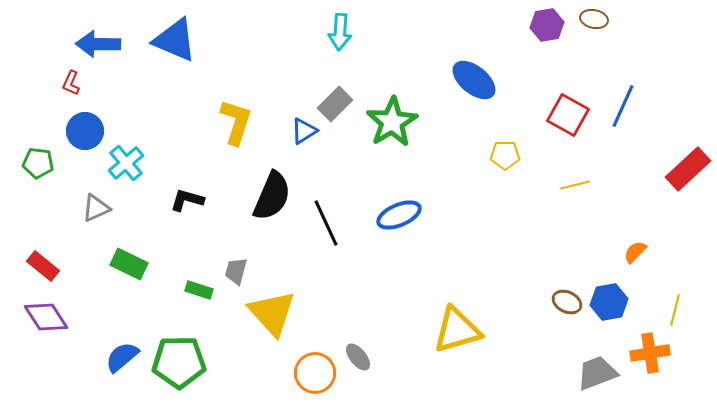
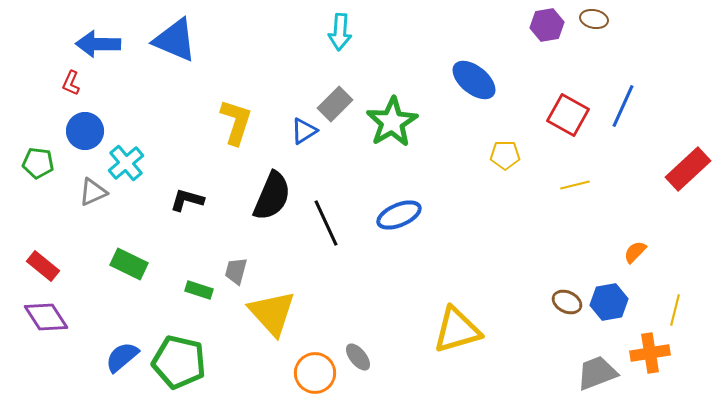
gray triangle at (96, 208): moved 3 px left, 16 px up
green pentagon at (179, 362): rotated 14 degrees clockwise
